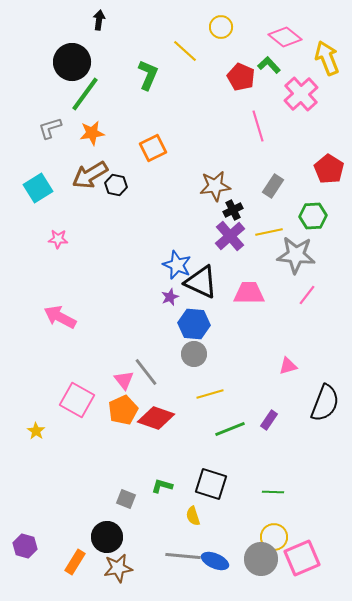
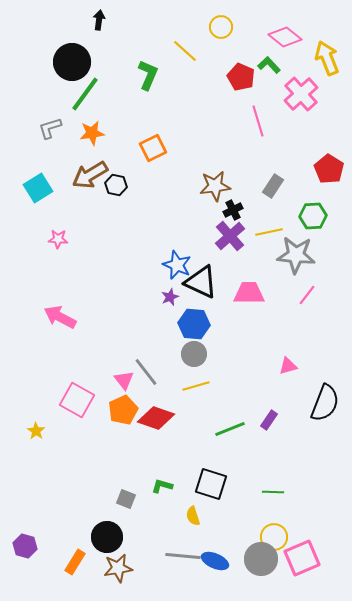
pink line at (258, 126): moved 5 px up
yellow line at (210, 394): moved 14 px left, 8 px up
